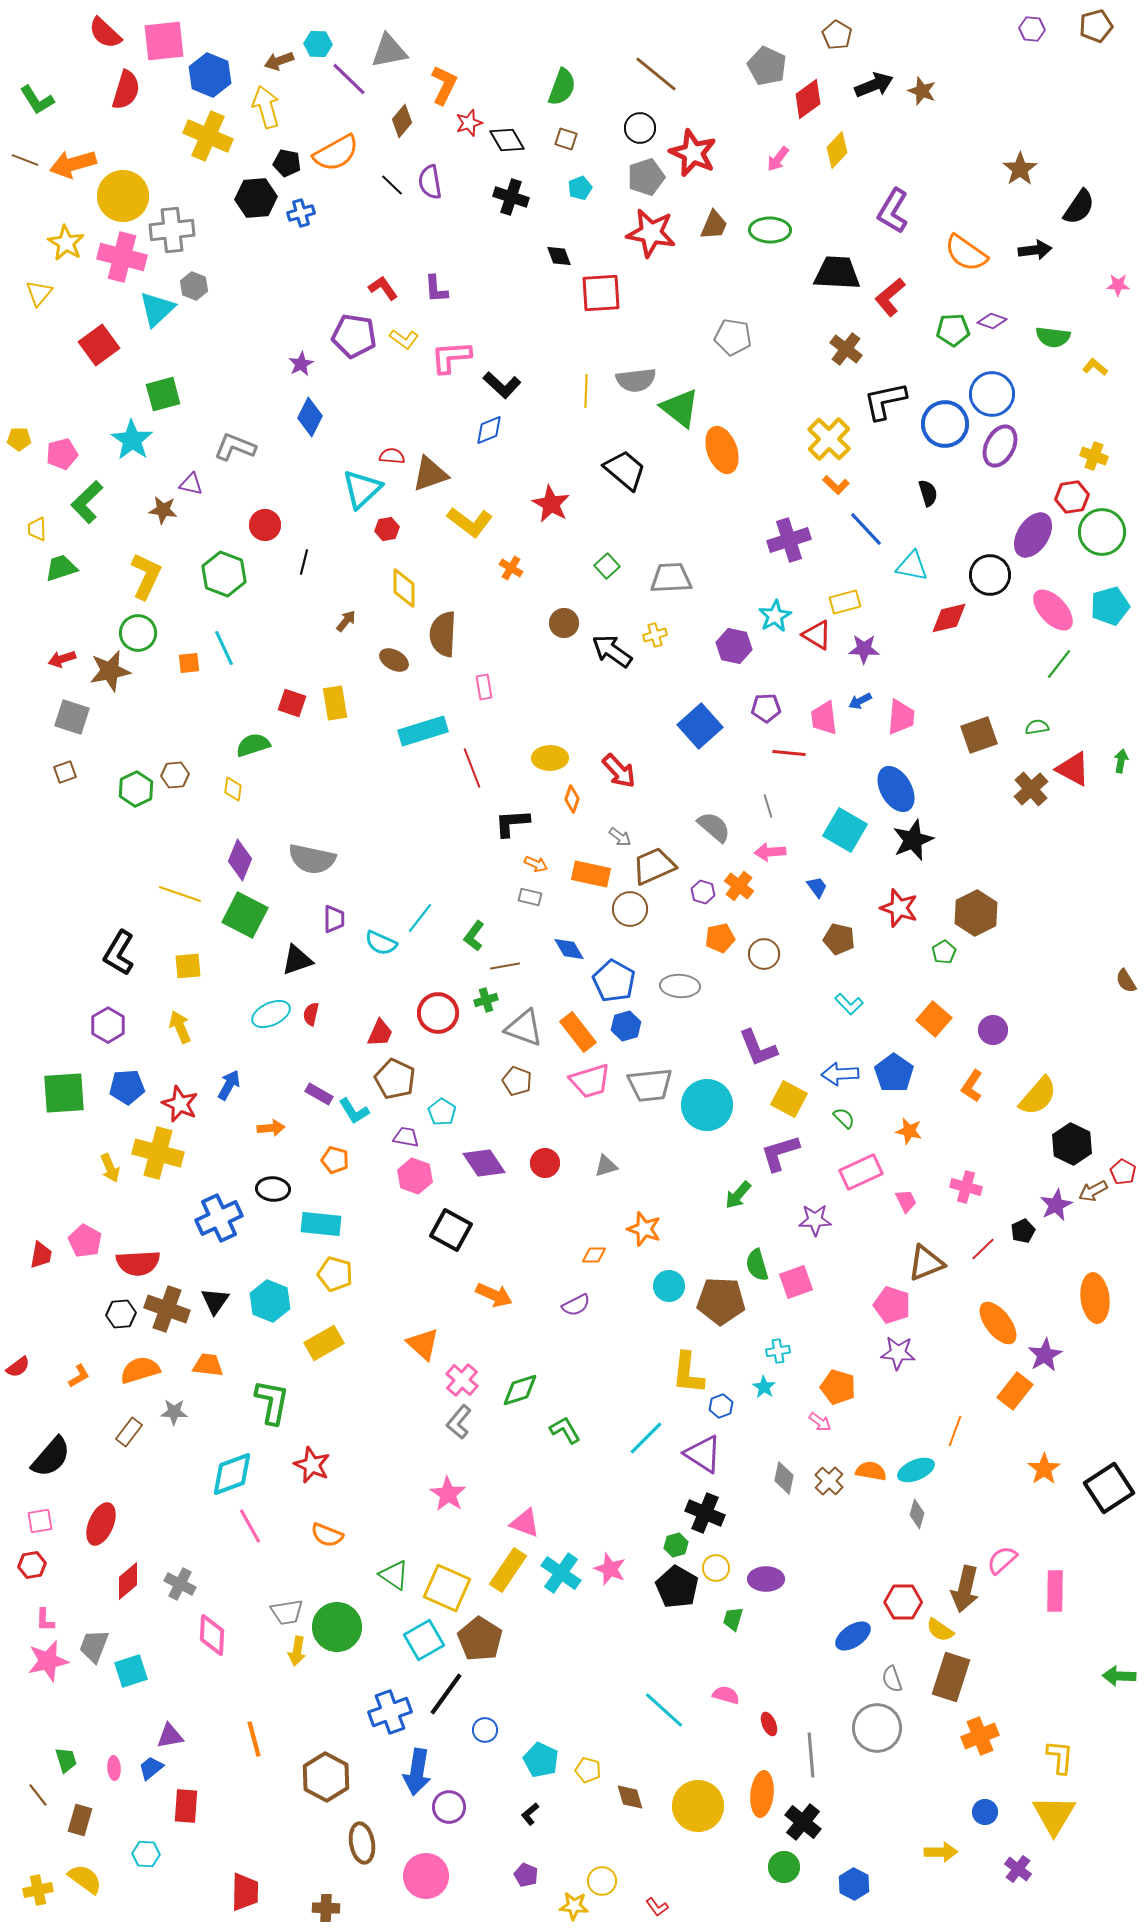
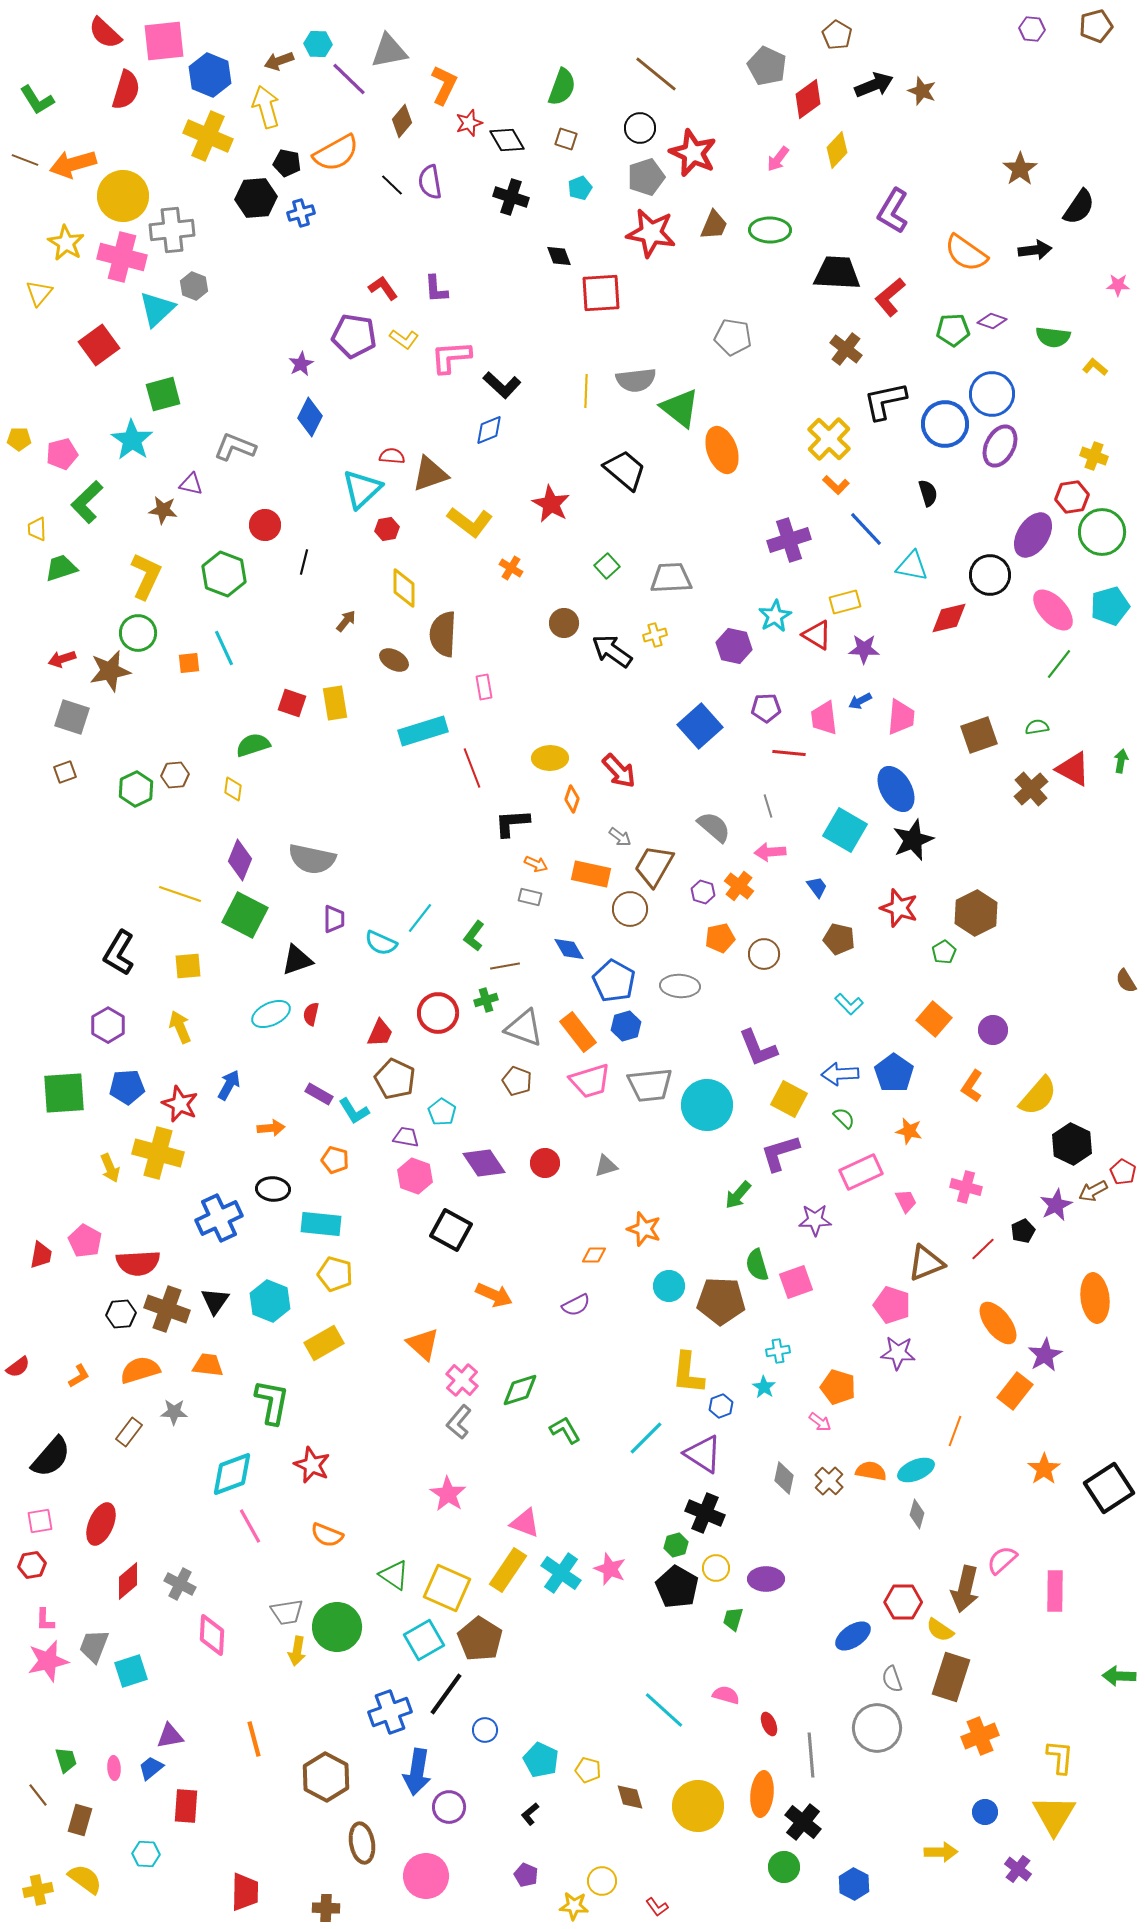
brown trapezoid at (654, 866): rotated 36 degrees counterclockwise
